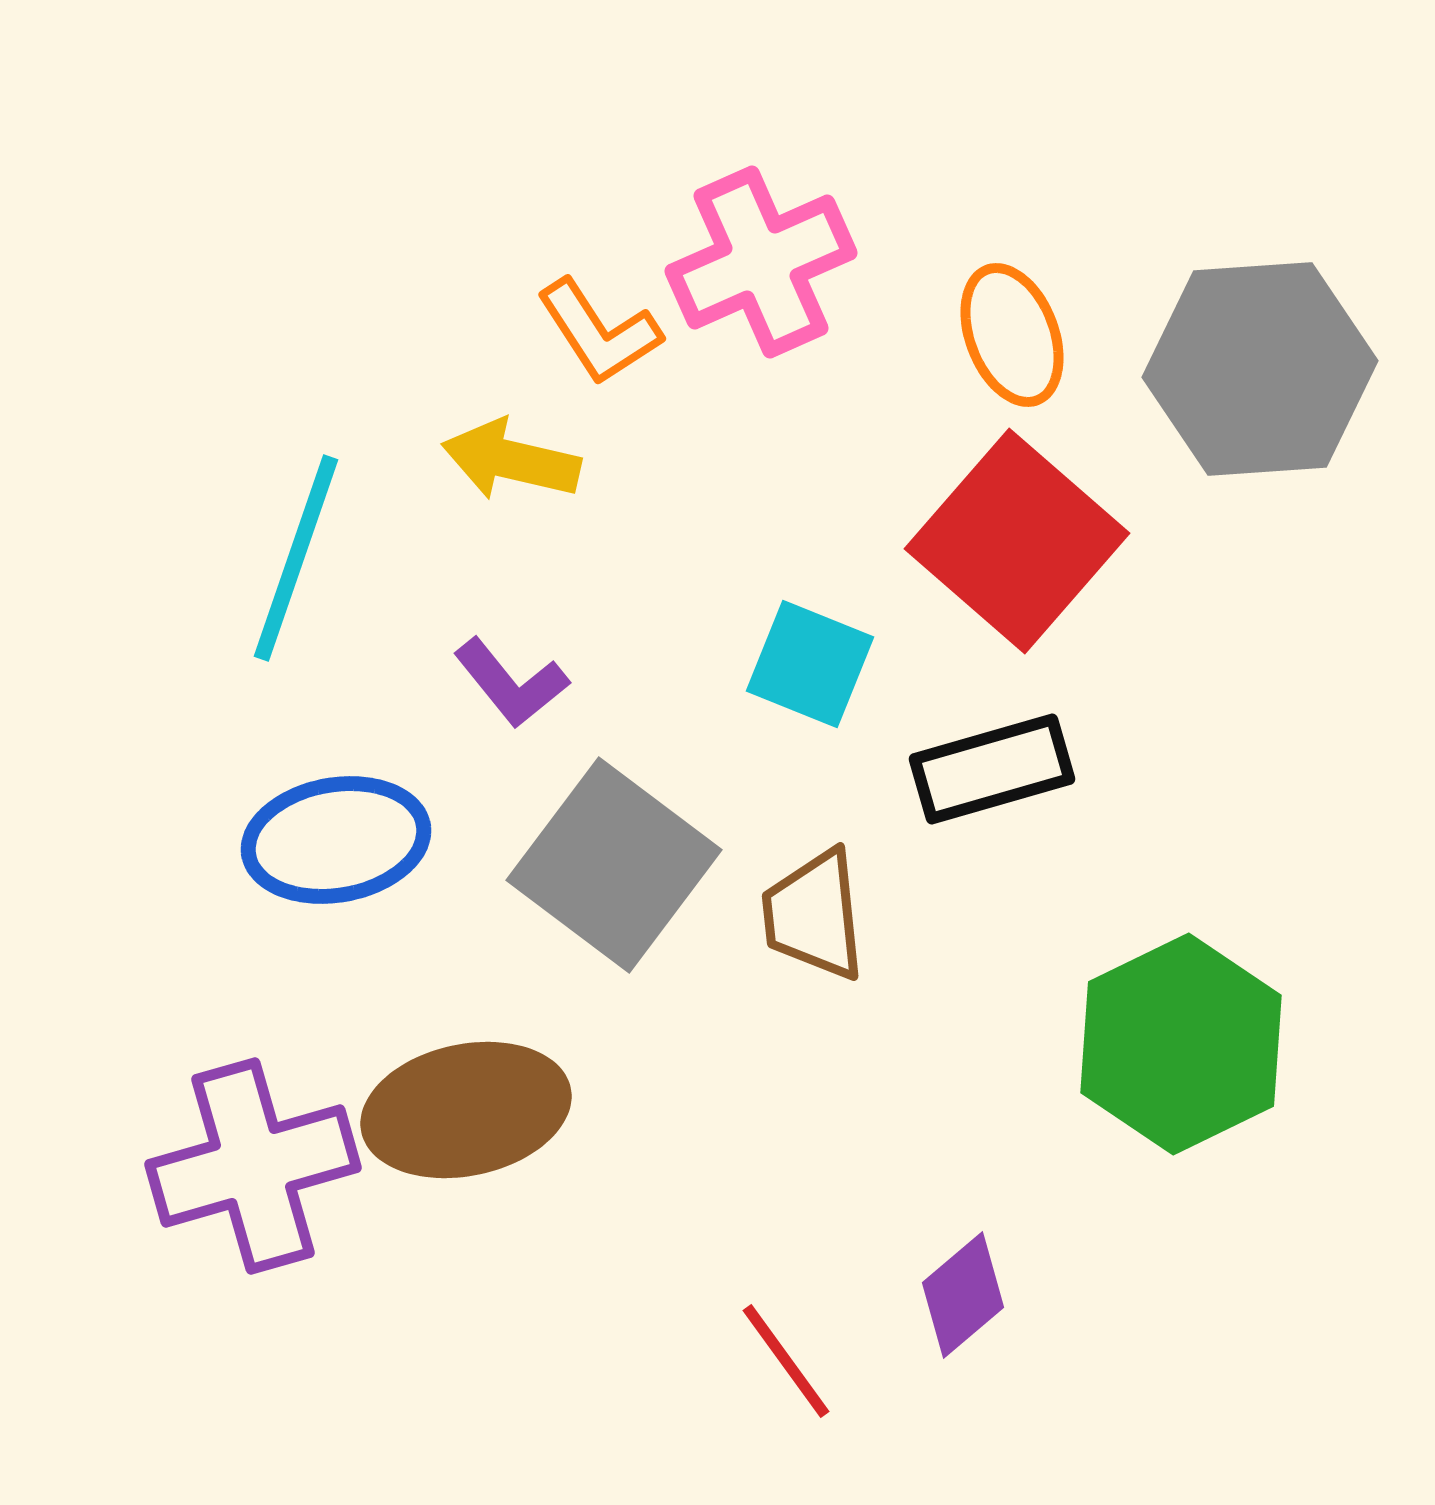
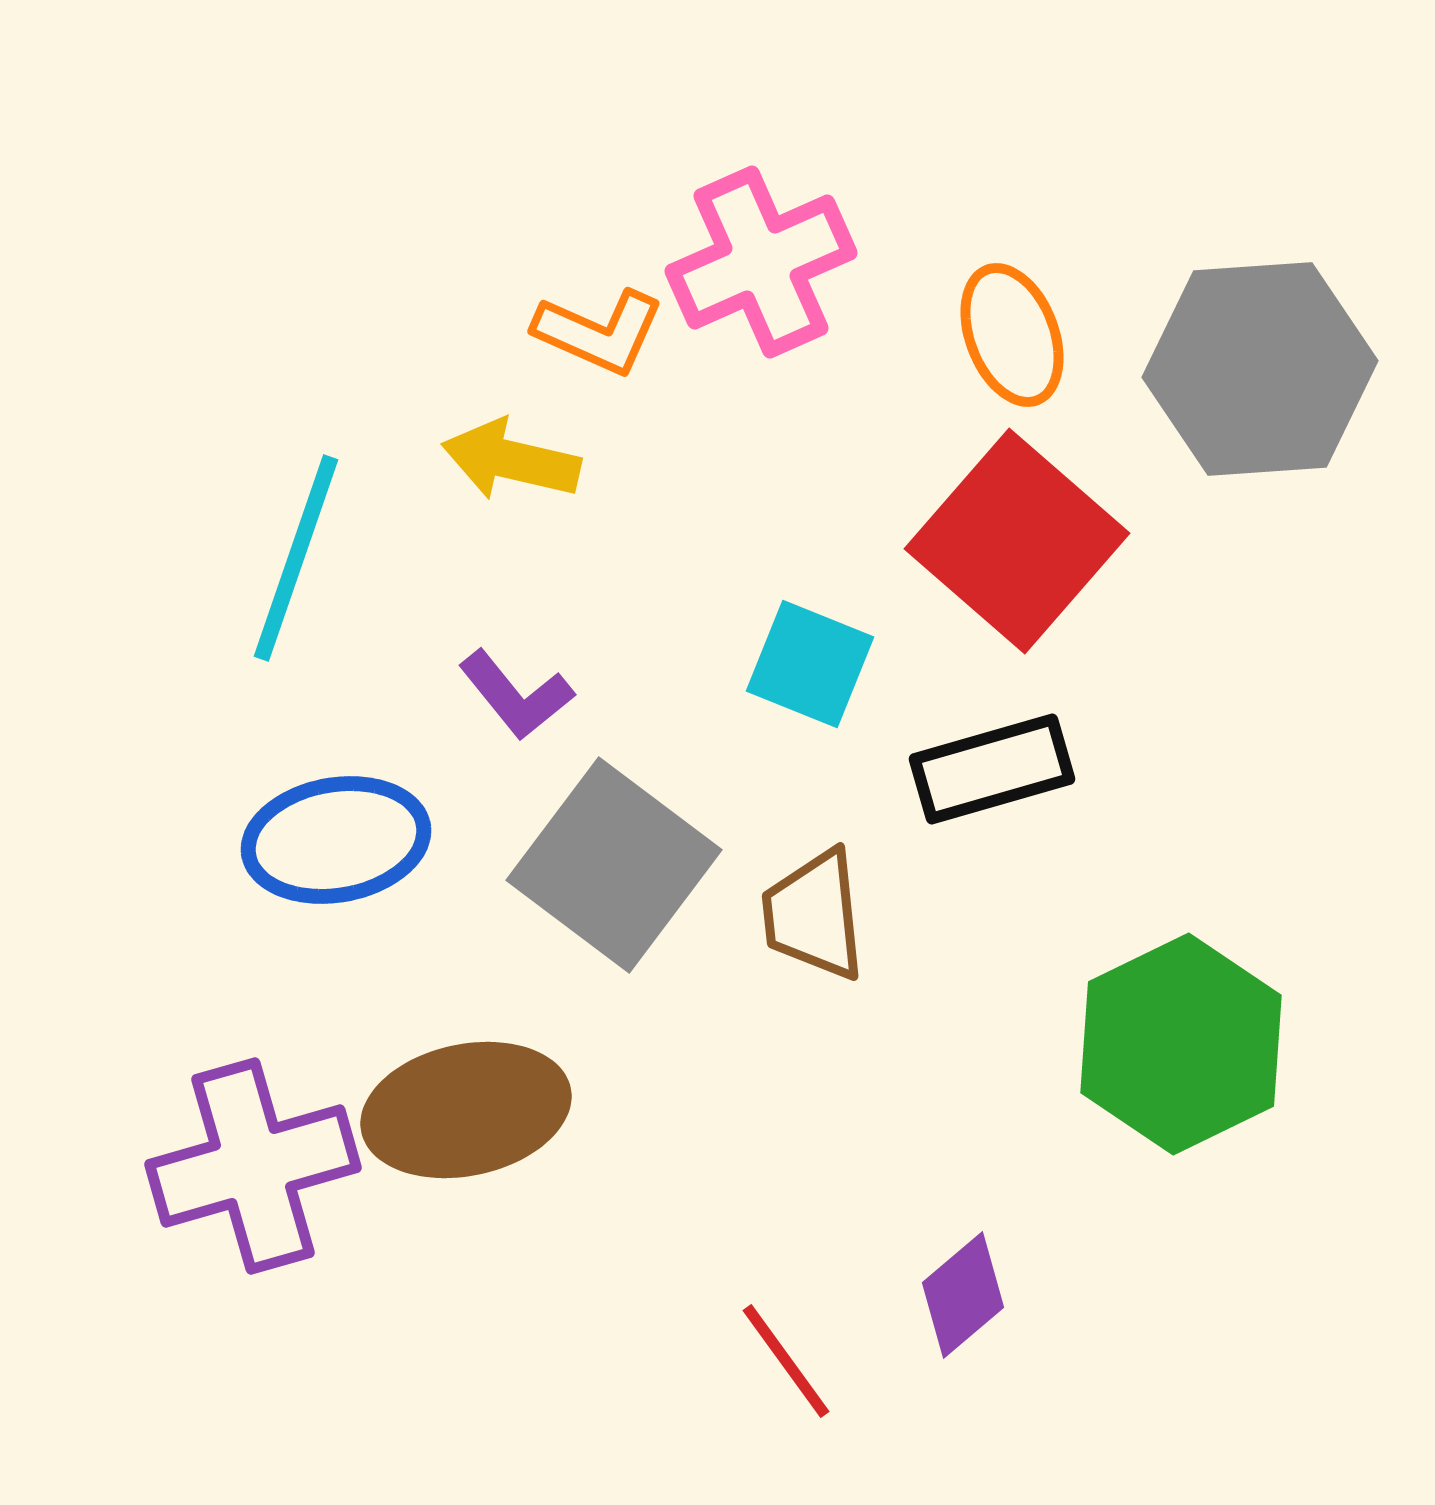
orange L-shape: rotated 33 degrees counterclockwise
purple L-shape: moved 5 px right, 12 px down
